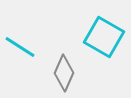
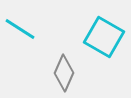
cyan line: moved 18 px up
